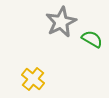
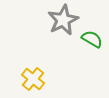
gray star: moved 2 px right, 2 px up
